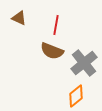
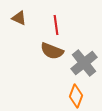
red line: rotated 18 degrees counterclockwise
orange diamond: rotated 30 degrees counterclockwise
